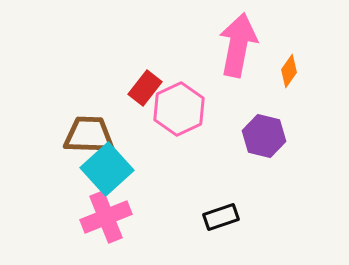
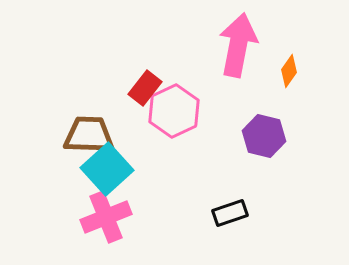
pink hexagon: moved 5 px left, 2 px down
black rectangle: moved 9 px right, 4 px up
